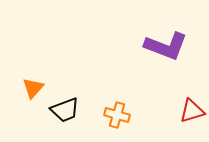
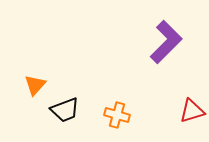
purple L-shape: moved 4 px up; rotated 66 degrees counterclockwise
orange triangle: moved 2 px right, 3 px up
